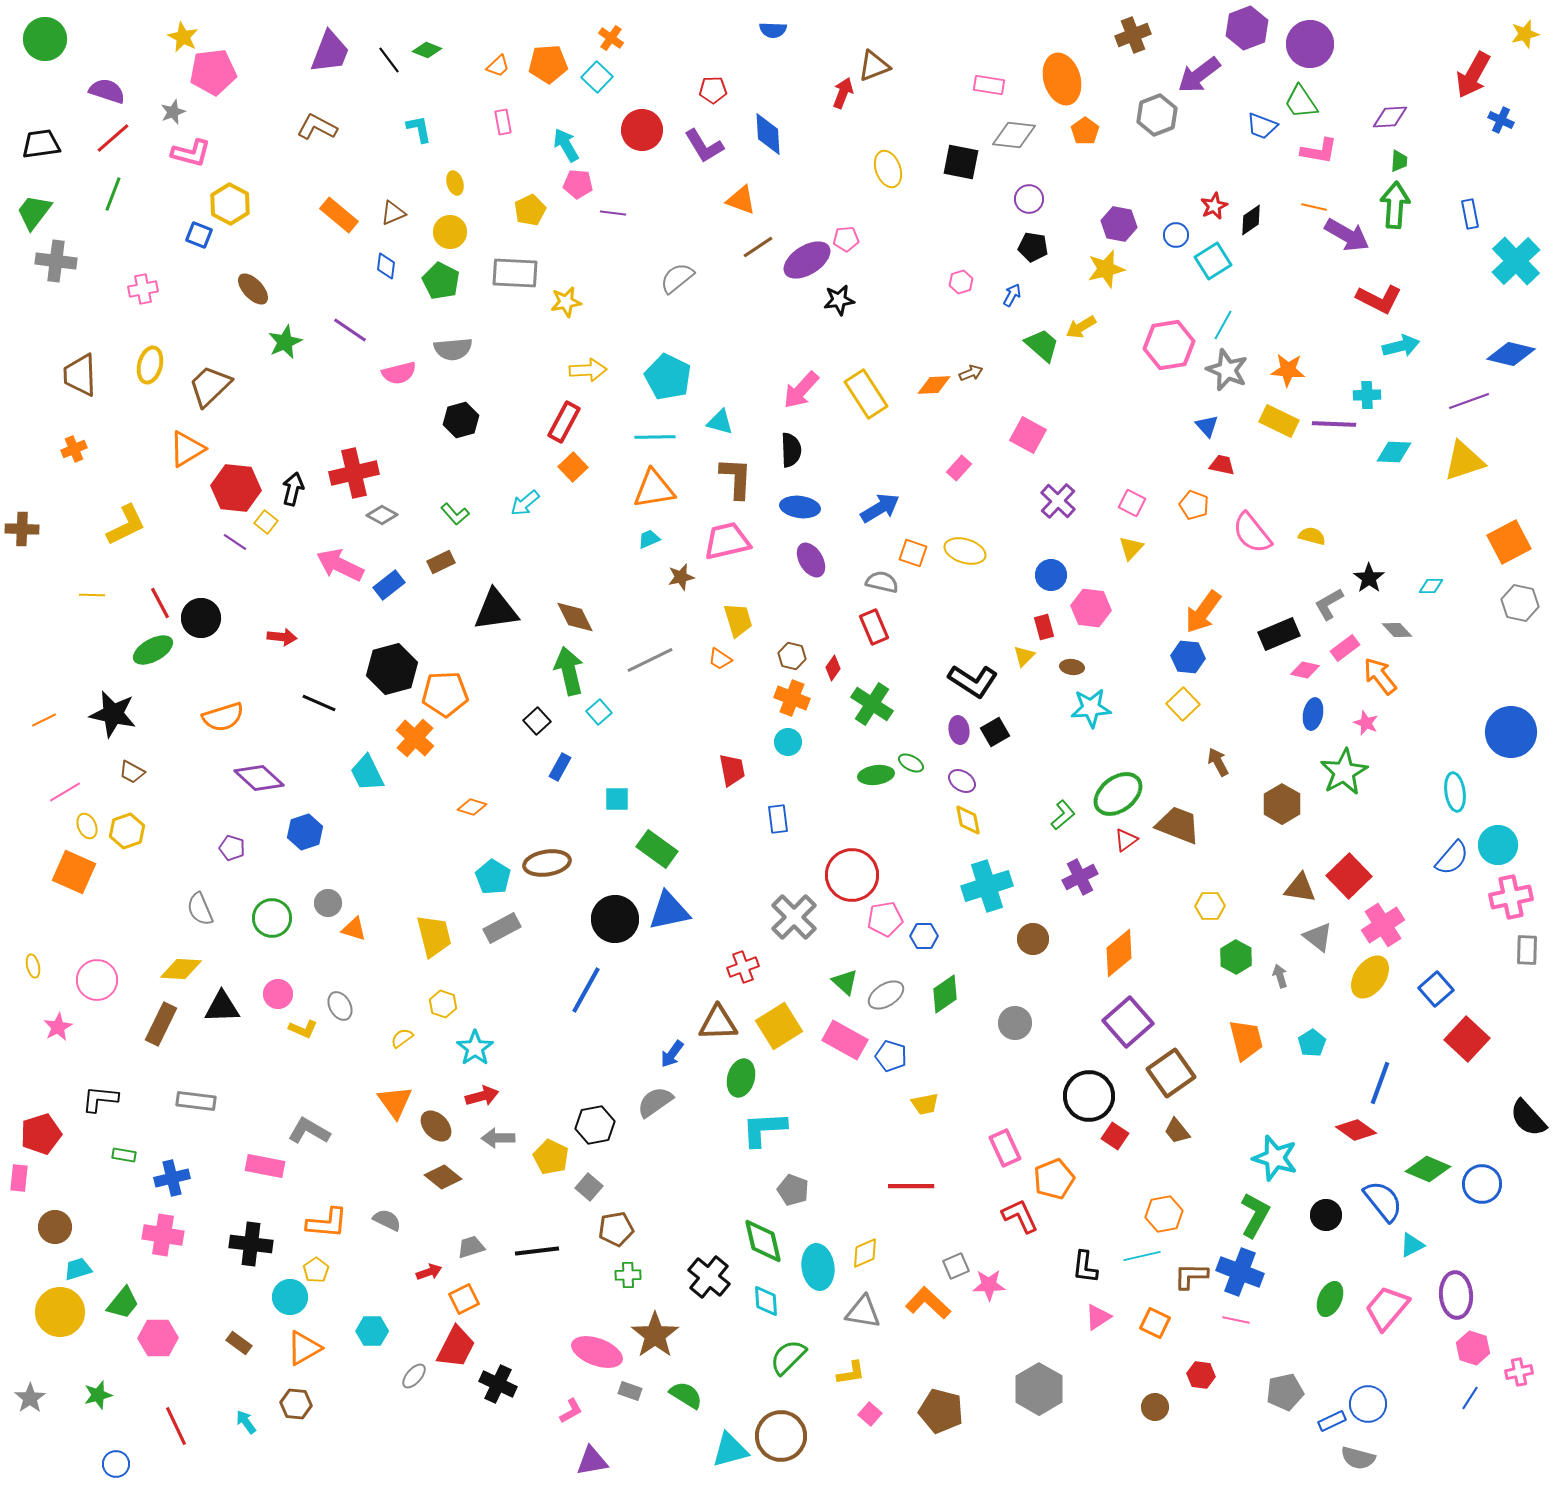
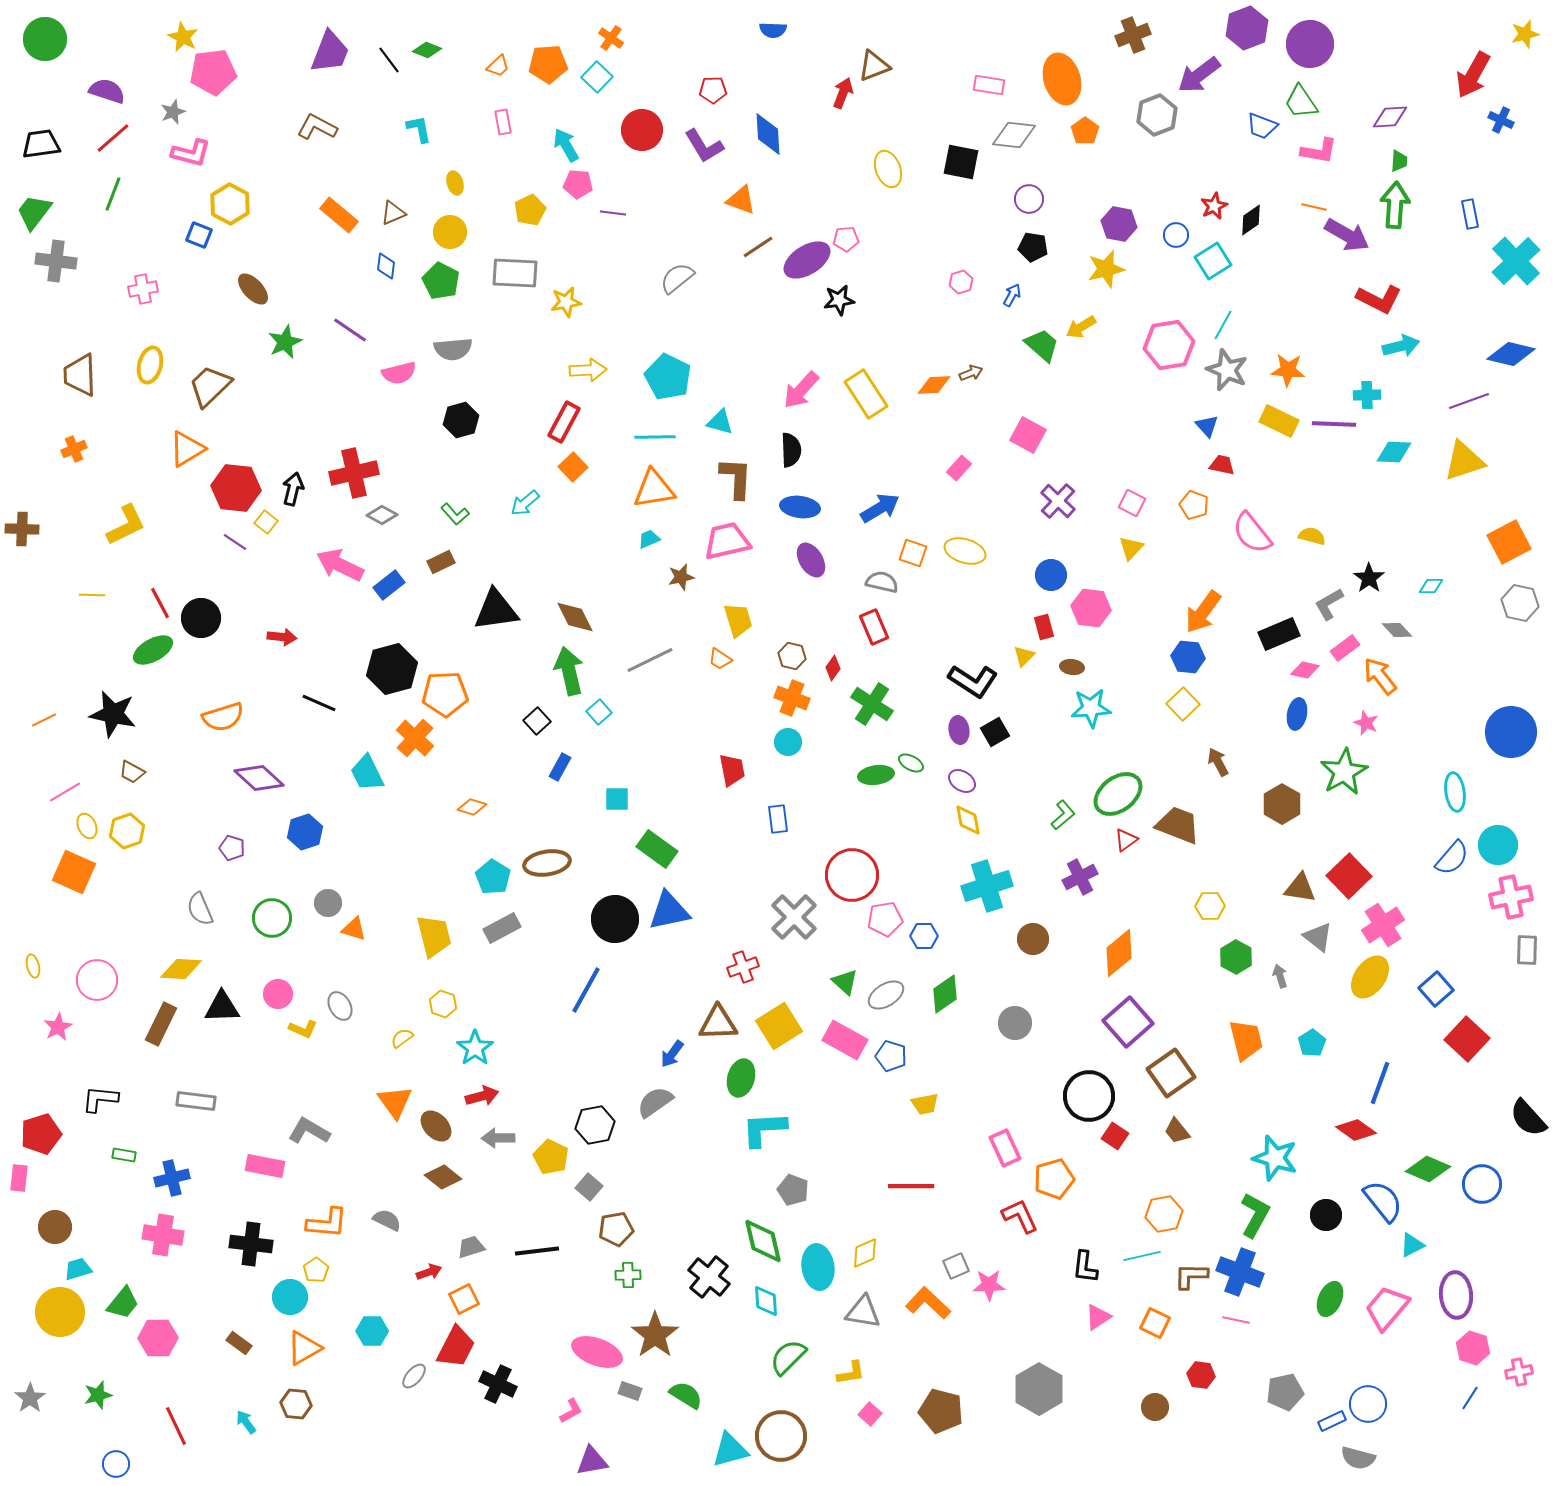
blue ellipse at (1313, 714): moved 16 px left
orange pentagon at (1054, 1179): rotated 6 degrees clockwise
